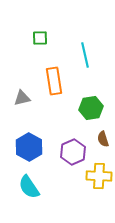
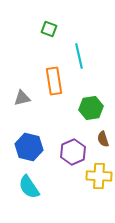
green square: moved 9 px right, 9 px up; rotated 21 degrees clockwise
cyan line: moved 6 px left, 1 px down
blue hexagon: rotated 16 degrees counterclockwise
